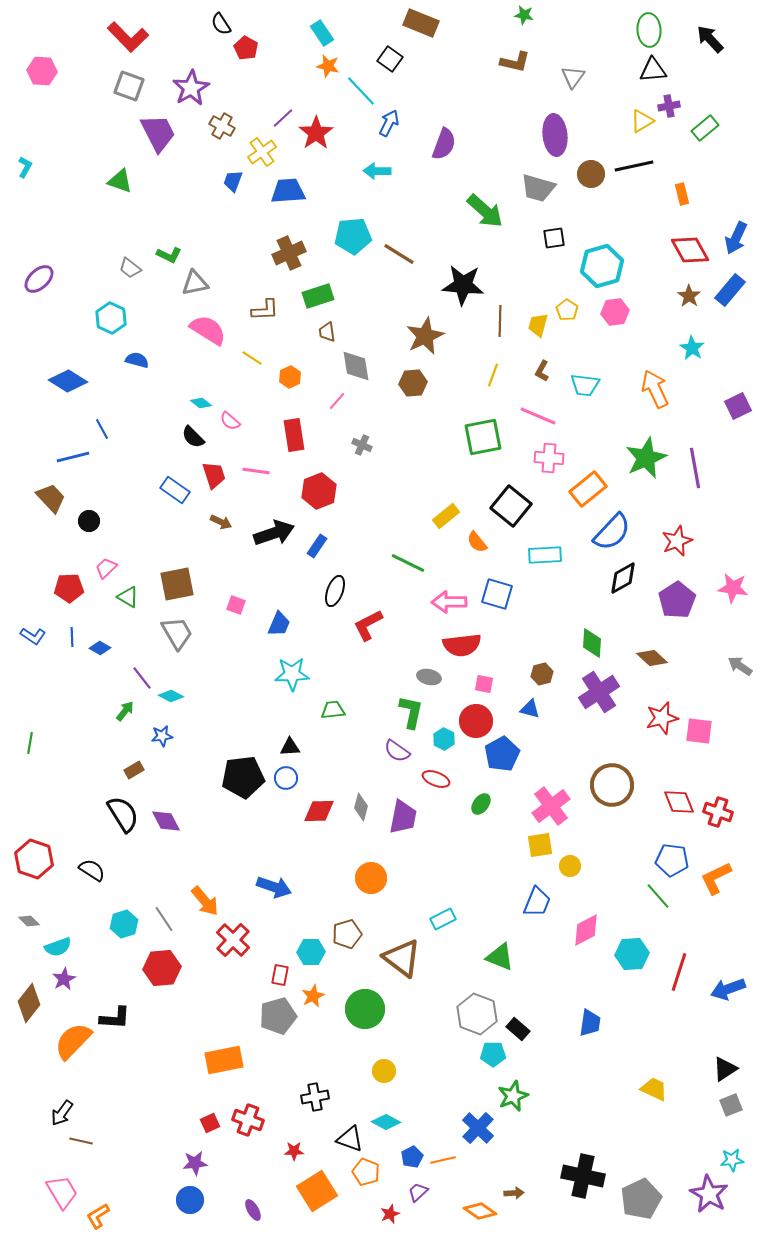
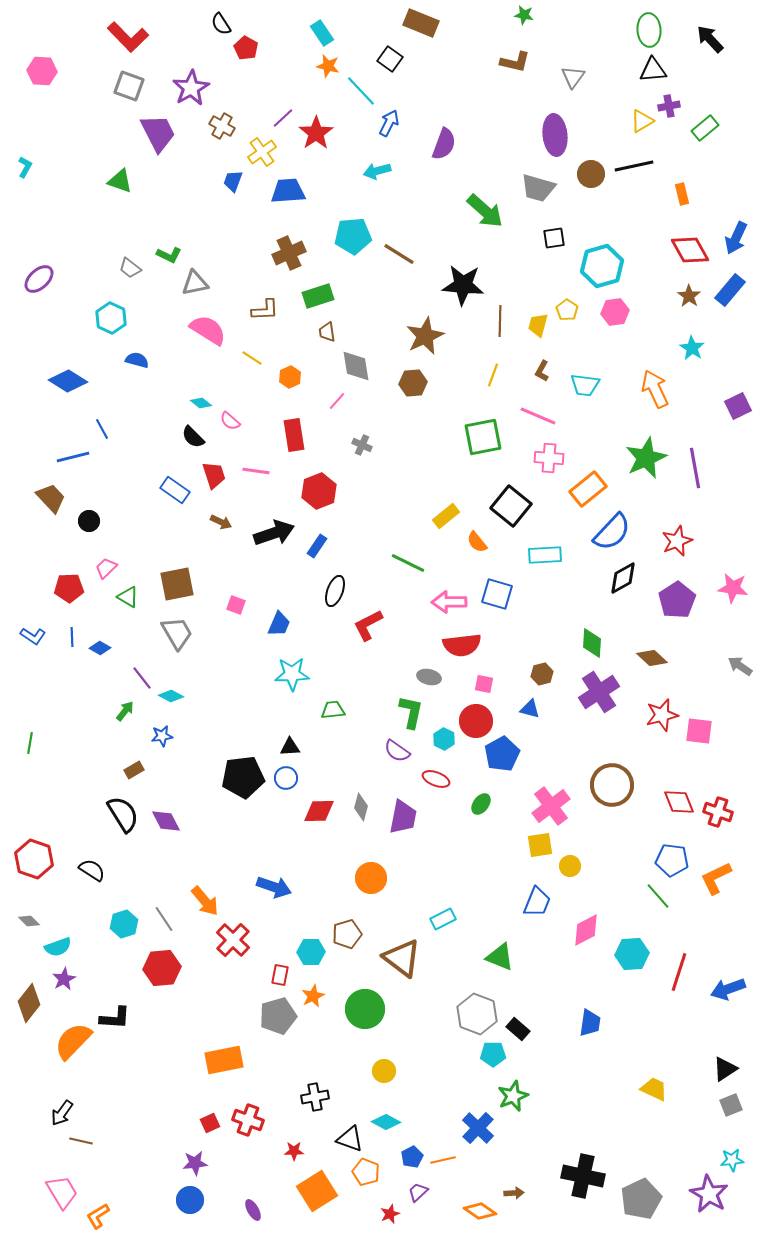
cyan arrow at (377, 171): rotated 16 degrees counterclockwise
red star at (662, 718): moved 3 px up
